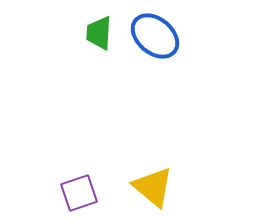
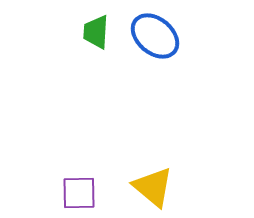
green trapezoid: moved 3 px left, 1 px up
purple square: rotated 18 degrees clockwise
